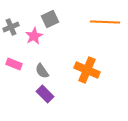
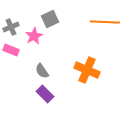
pink rectangle: moved 3 px left, 14 px up
